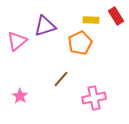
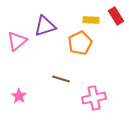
brown line: rotated 66 degrees clockwise
pink star: moved 1 px left
